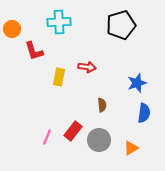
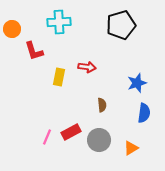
red rectangle: moved 2 px left, 1 px down; rotated 24 degrees clockwise
